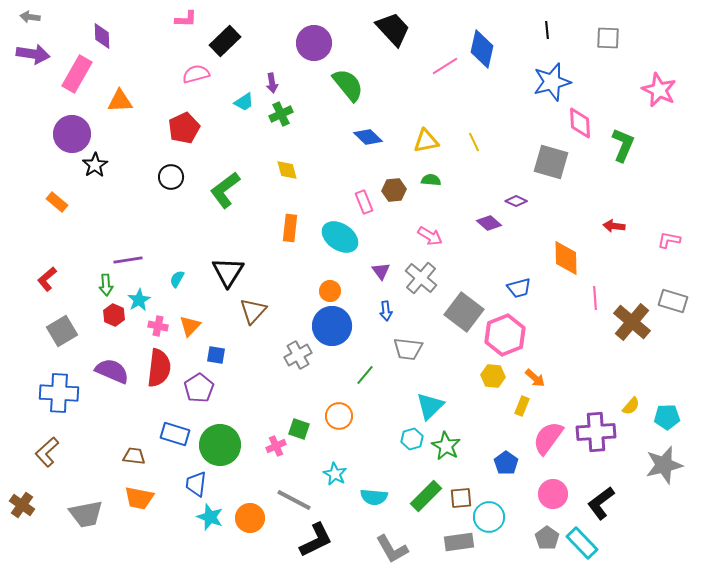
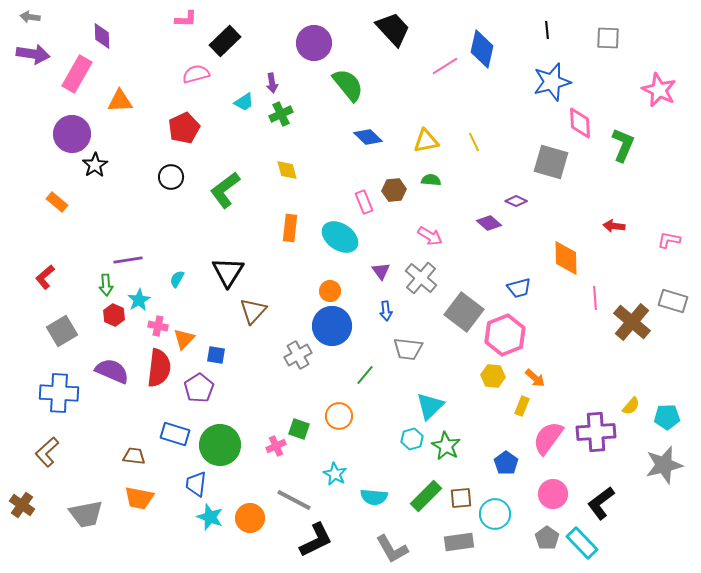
red L-shape at (47, 279): moved 2 px left, 2 px up
orange triangle at (190, 326): moved 6 px left, 13 px down
cyan circle at (489, 517): moved 6 px right, 3 px up
